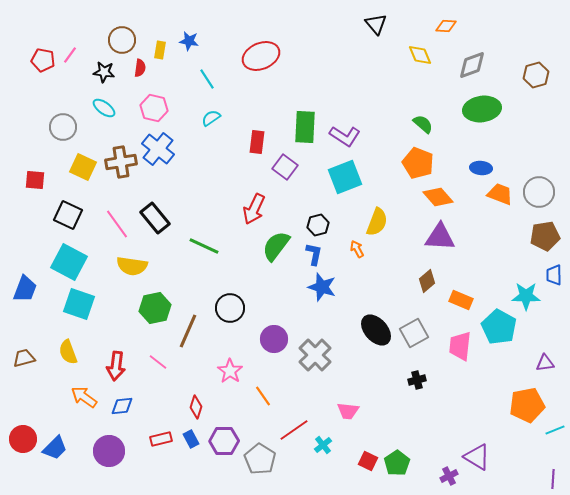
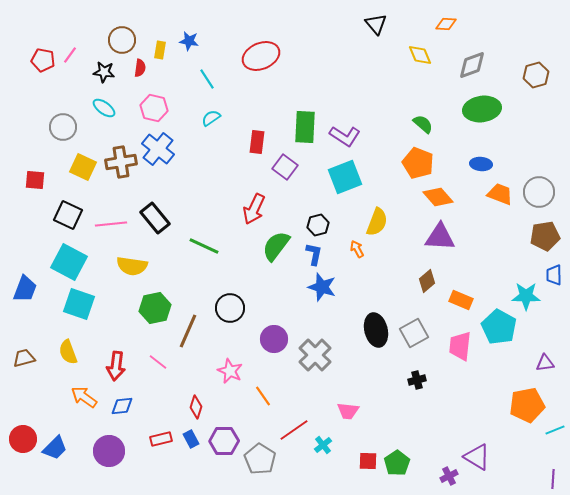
orange diamond at (446, 26): moved 2 px up
blue ellipse at (481, 168): moved 4 px up
pink line at (117, 224): moved 6 px left; rotated 60 degrees counterclockwise
black ellipse at (376, 330): rotated 28 degrees clockwise
pink star at (230, 371): rotated 10 degrees counterclockwise
red square at (368, 461): rotated 24 degrees counterclockwise
